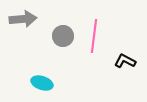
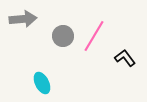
pink line: rotated 24 degrees clockwise
black L-shape: moved 3 px up; rotated 25 degrees clockwise
cyan ellipse: rotated 45 degrees clockwise
